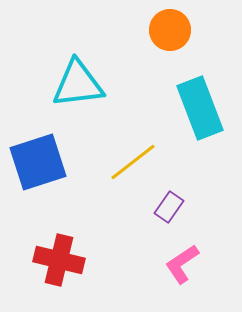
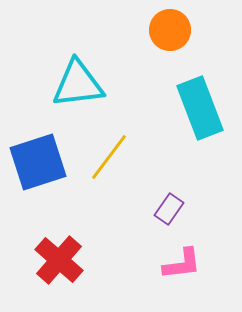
yellow line: moved 24 px left, 5 px up; rotated 15 degrees counterclockwise
purple rectangle: moved 2 px down
red cross: rotated 27 degrees clockwise
pink L-shape: rotated 153 degrees counterclockwise
